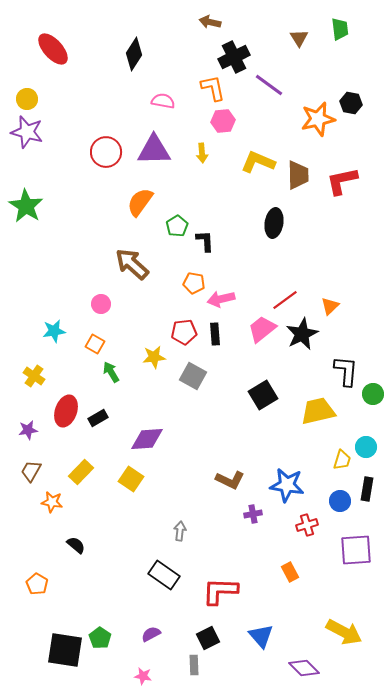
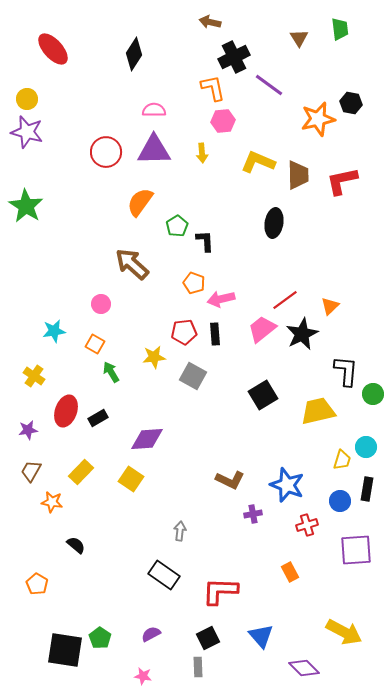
pink semicircle at (163, 101): moved 9 px left, 9 px down; rotated 10 degrees counterclockwise
orange pentagon at (194, 283): rotated 10 degrees clockwise
blue star at (287, 485): rotated 12 degrees clockwise
gray rectangle at (194, 665): moved 4 px right, 2 px down
